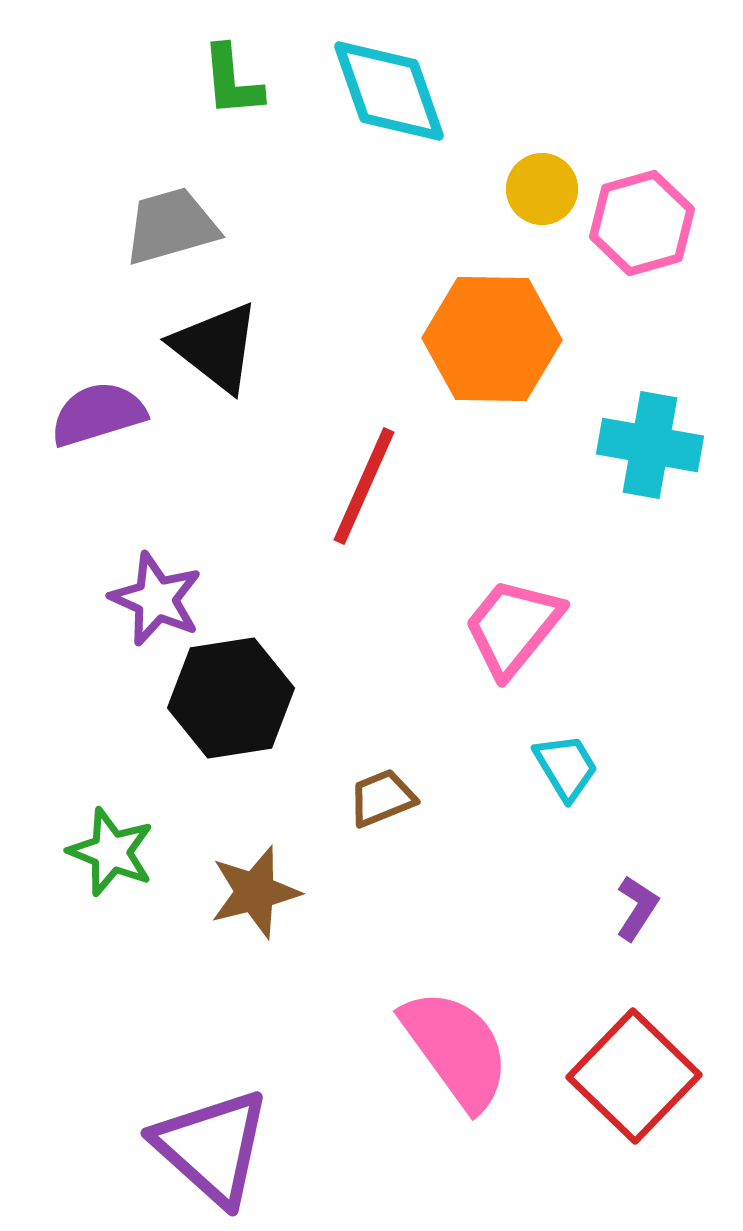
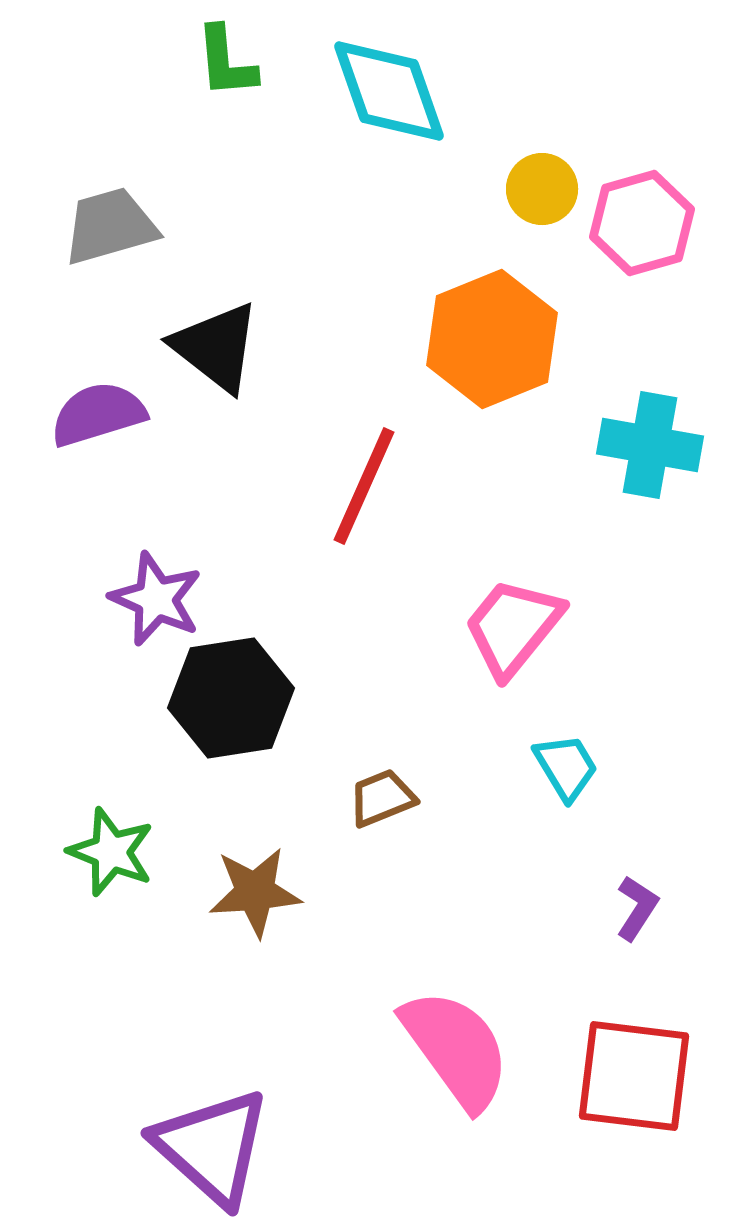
green L-shape: moved 6 px left, 19 px up
gray trapezoid: moved 61 px left
orange hexagon: rotated 23 degrees counterclockwise
brown star: rotated 10 degrees clockwise
red square: rotated 37 degrees counterclockwise
